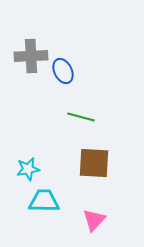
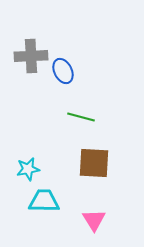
pink triangle: rotated 15 degrees counterclockwise
